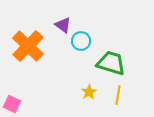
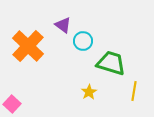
cyan circle: moved 2 px right
yellow line: moved 16 px right, 4 px up
pink square: rotated 18 degrees clockwise
